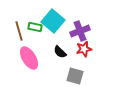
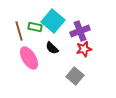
black semicircle: moved 8 px left, 4 px up
gray square: rotated 24 degrees clockwise
